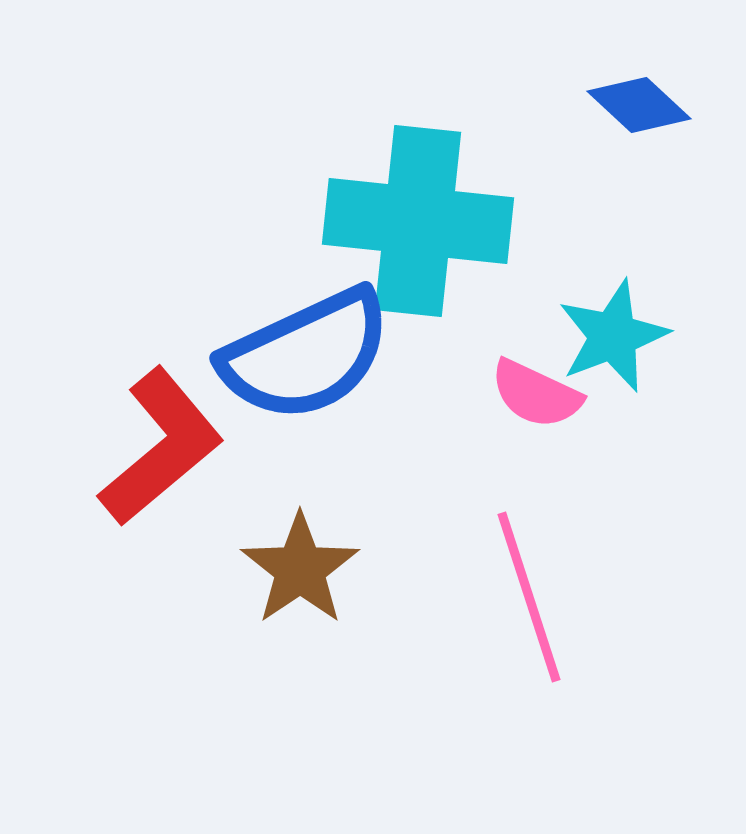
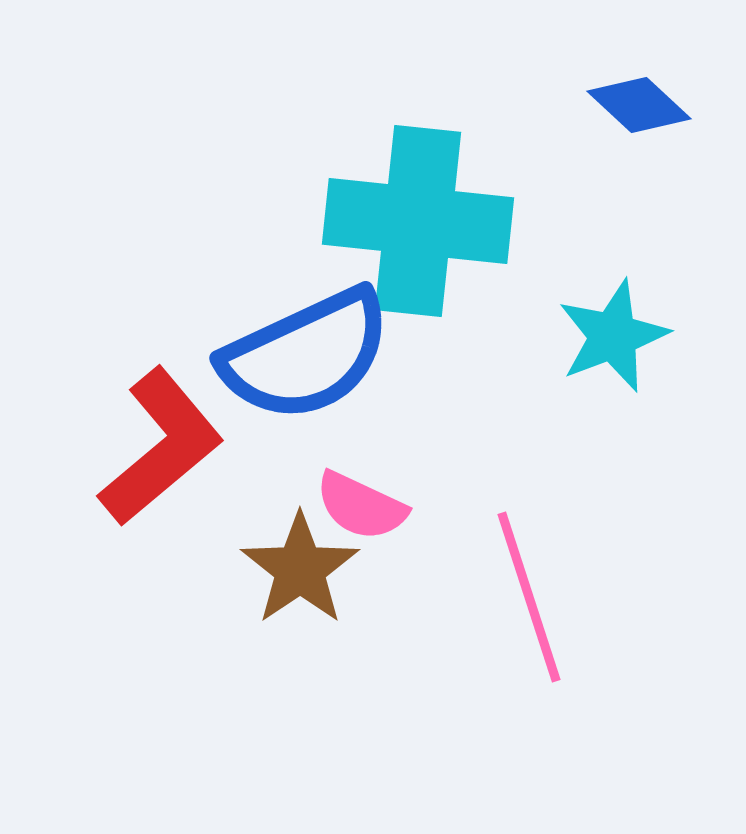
pink semicircle: moved 175 px left, 112 px down
